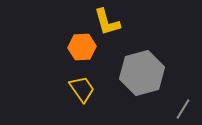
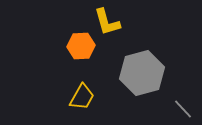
orange hexagon: moved 1 px left, 1 px up
yellow trapezoid: moved 8 px down; rotated 64 degrees clockwise
gray line: rotated 75 degrees counterclockwise
